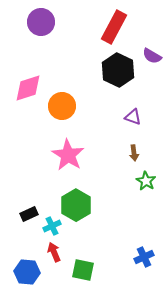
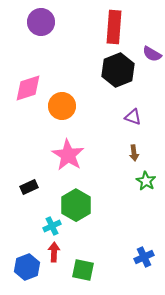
red rectangle: rotated 24 degrees counterclockwise
purple semicircle: moved 2 px up
black hexagon: rotated 12 degrees clockwise
black rectangle: moved 27 px up
red arrow: rotated 24 degrees clockwise
blue hexagon: moved 5 px up; rotated 25 degrees counterclockwise
